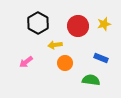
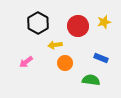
yellow star: moved 2 px up
